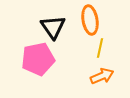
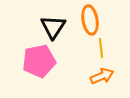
black triangle: rotated 8 degrees clockwise
yellow line: moved 1 px right; rotated 18 degrees counterclockwise
pink pentagon: moved 1 px right, 2 px down
